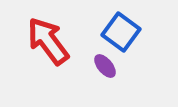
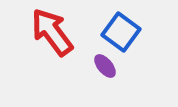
red arrow: moved 4 px right, 9 px up
